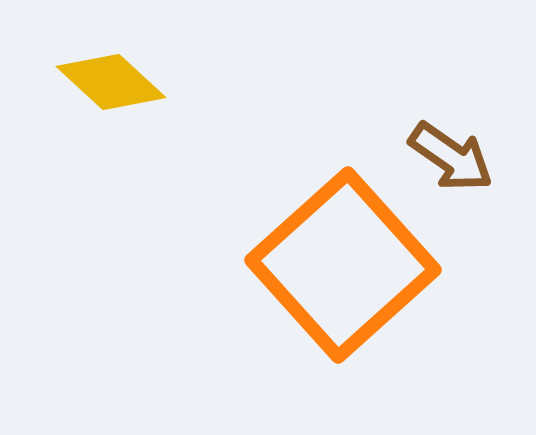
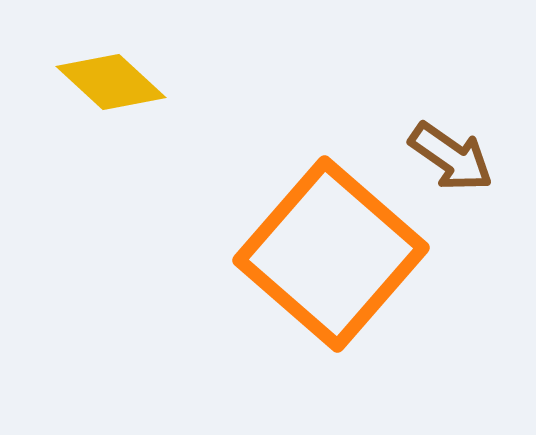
orange square: moved 12 px left, 11 px up; rotated 7 degrees counterclockwise
